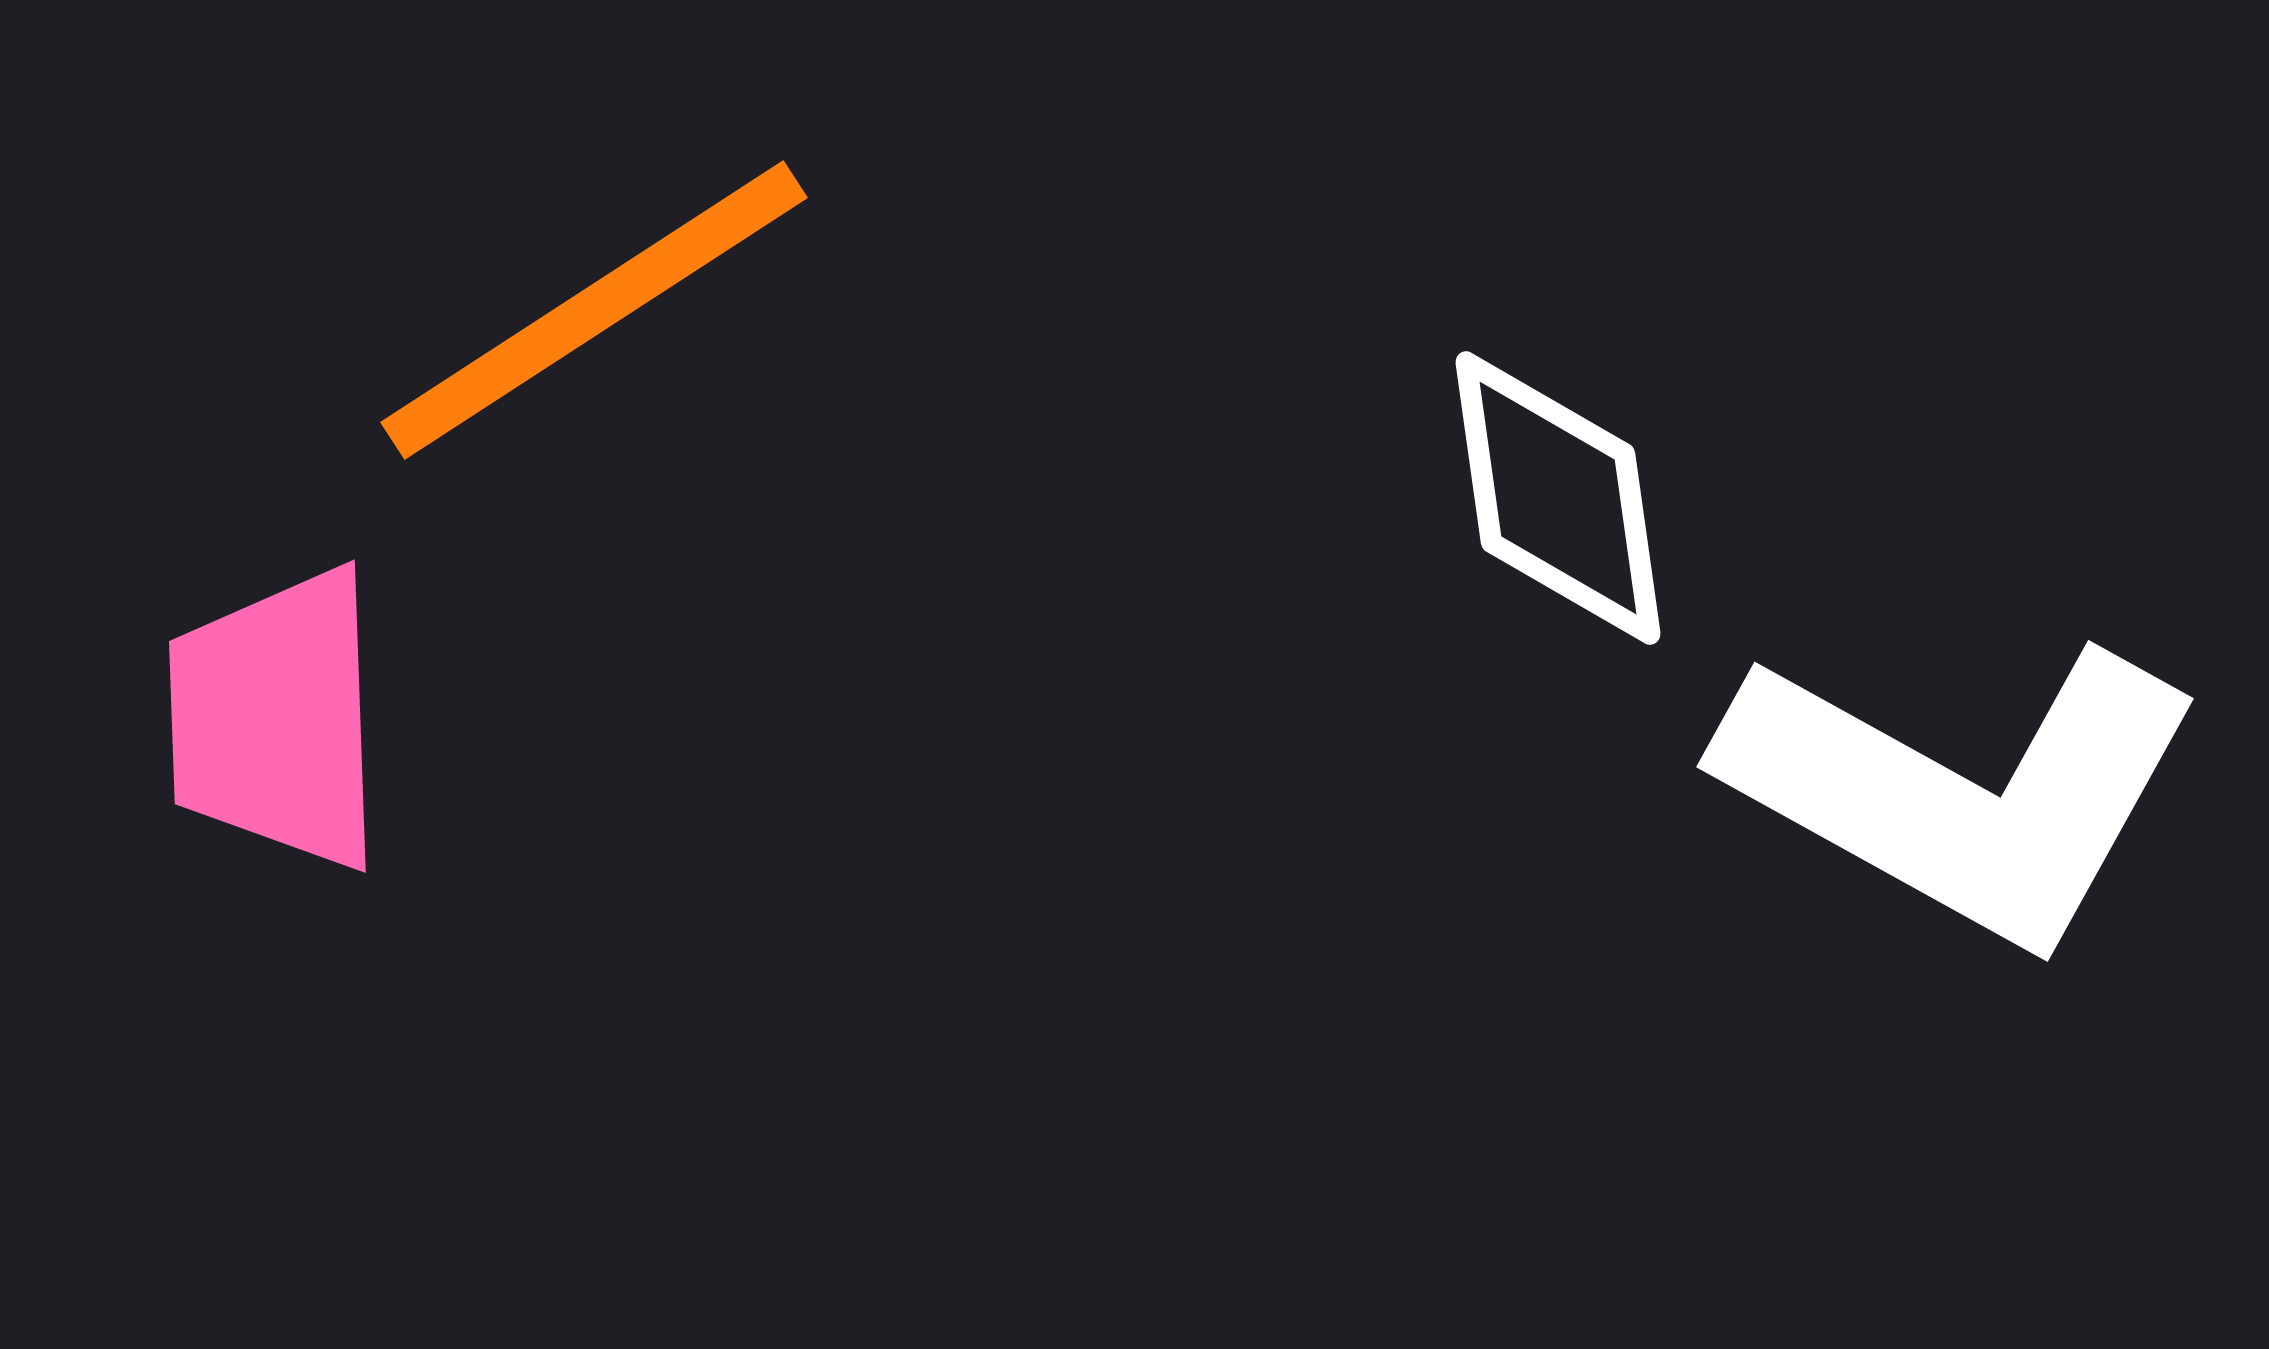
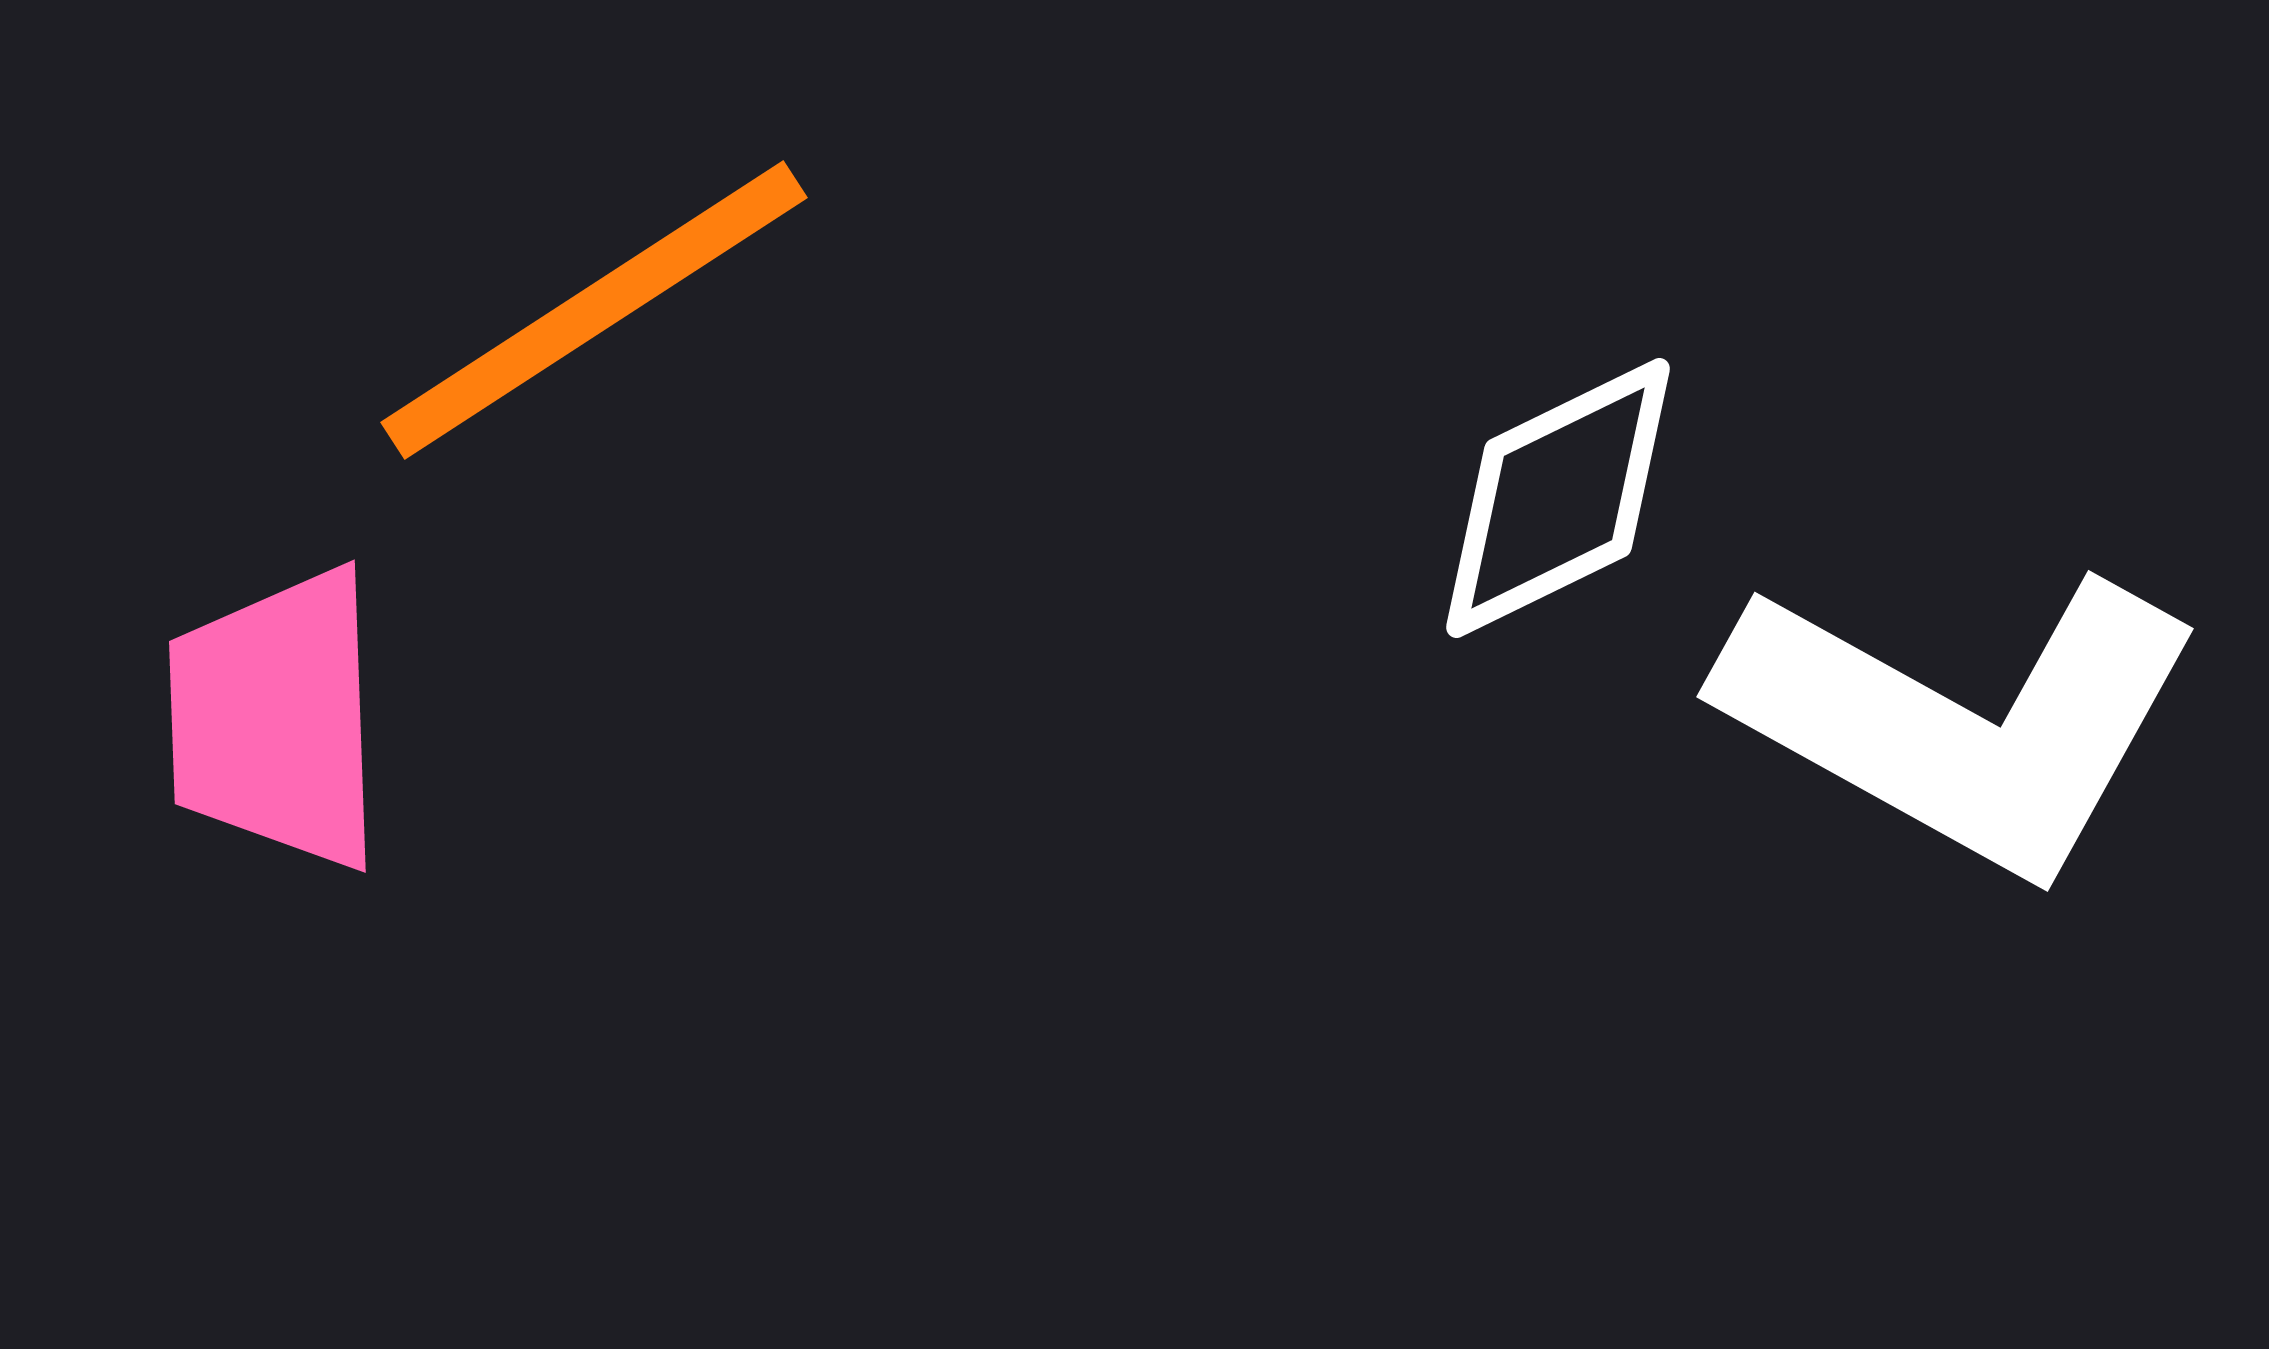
white diamond: rotated 72 degrees clockwise
white L-shape: moved 70 px up
